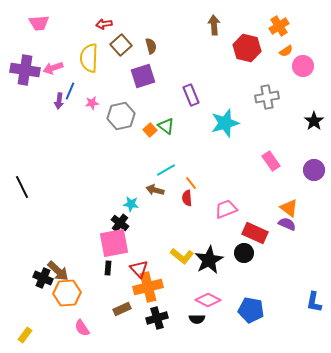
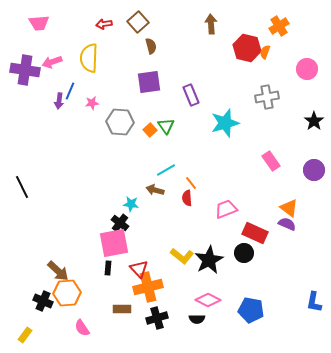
brown arrow at (214, 25): moved 3 px left, 1 px up
brown square at (121, 45): moved 17 px right, 23 px up
orange semicircle at (286, 51): moved 21 px left, 1 px down; rotated 144 degrees clockwise
pink circle at (303, 66): moved 4 px right, 3 px down
pink arrow at (53, 68): moved 1 px left, 6 px up
purple square at (143, 76): moved 6 px right, 6 px down; rotated 10 degrees clockwise
gray hexagon at (121, 116): moved 1 px left, 6 px down; rotated 16 degrees clockwise
green triangle at (166, 126): rotated 18 degrees clockwise
black cross at (43, 278): moved 23 px down
brown rectangle at (122, 309): rotated 24 degrees clockwise
